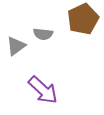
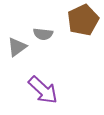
brown pentagon: moved 1 px down
gray triangle: moved 1 px right, 1 px down
